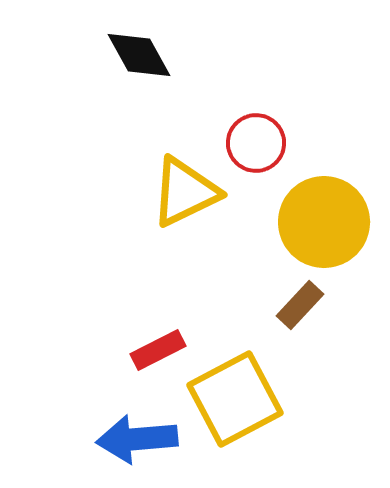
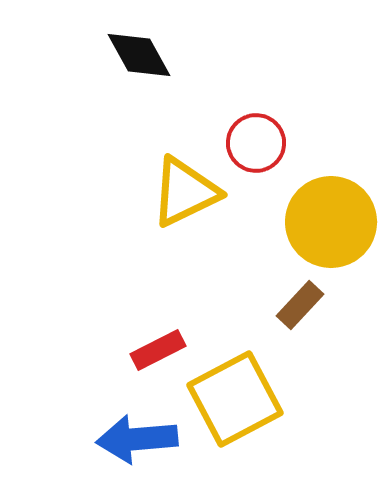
yellow circle: moved 7 px right
